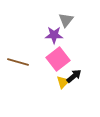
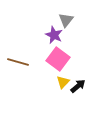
purple star: rotated 24 degrees clockwise
pink square: rotated 15 degrees counterclockwise
black arrow: moved 4 px right, 10 px down
